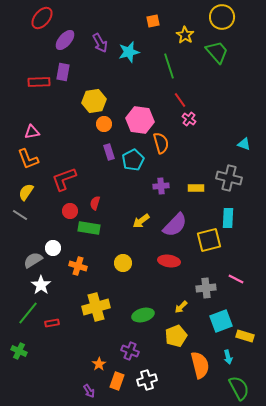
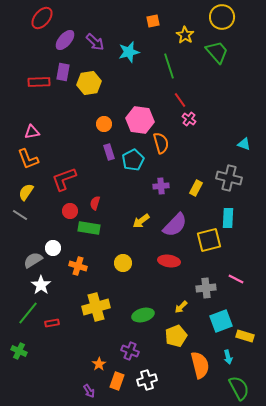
purple arrow at (100, 43): moved 5 px left, 1 px up; rotated 18 degrees counterclockwise
yellow hexagon at (94, 101): moved 5 px left, 18 px up
yellow rectangle at (196, 188): rotated 63 degrees counterclockwise
